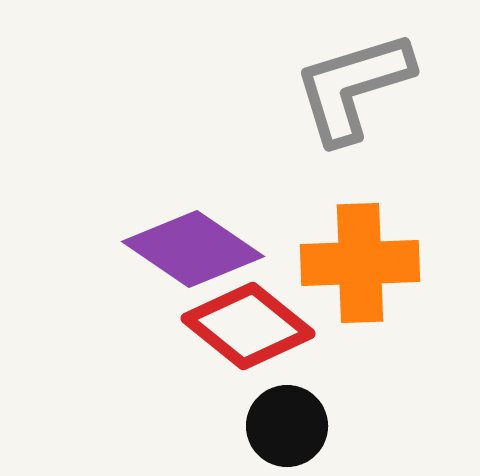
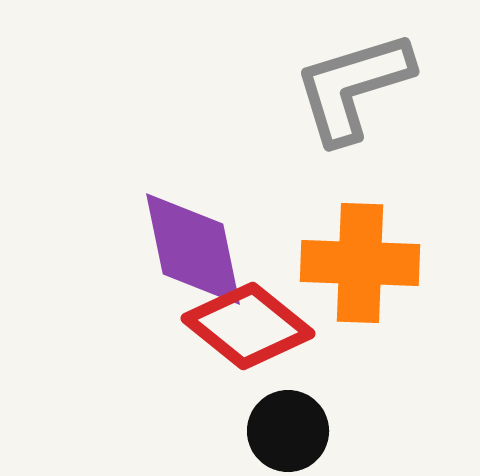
purple diamond: rotated 44 degrees clockwise
orange cross: rotated 4 degrees clockwise
black circle: moved 1 px right, 5 px down
